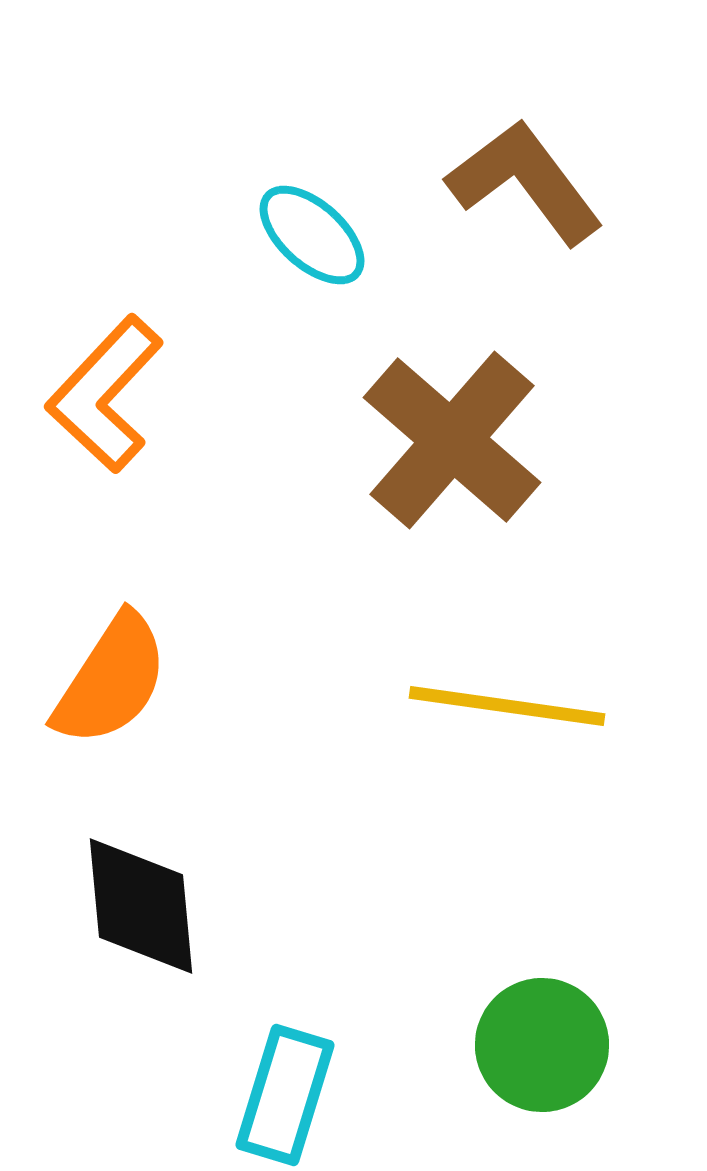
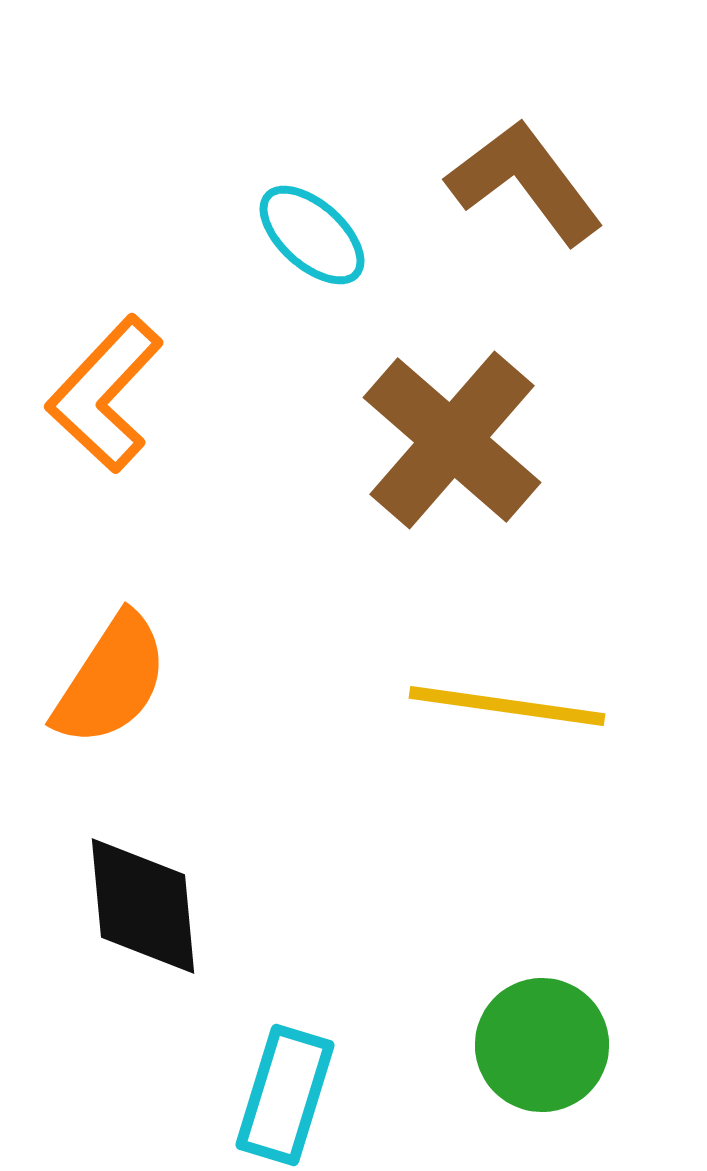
black diamond: moved 2 px right
